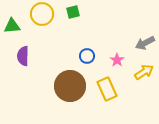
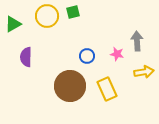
yellow circle: moved 5 px right, 2 px down
green triangle: moved 1 px right, 2 px up; rotated 24 degrees counterclockwise
gray arrow: moved 8 px left, 2 px up; rotated 114 degrees clockwise
purple semicircle: moved 3 px right, 1 px down
pink star: moved 6 px up; rotated 24 degrees counterclockwise
yellow arrow: rotated 24 degrees clockwise
